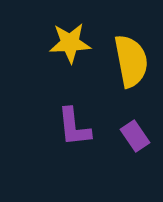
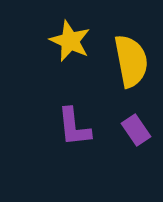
yellow star: moved 2 px up; rotated 27 degrees clockwise
purple rectangle: moved 1 px right, 6 px up
